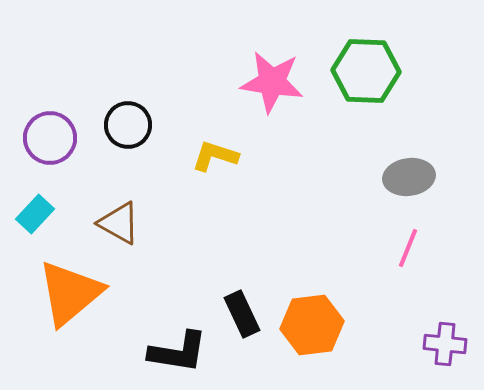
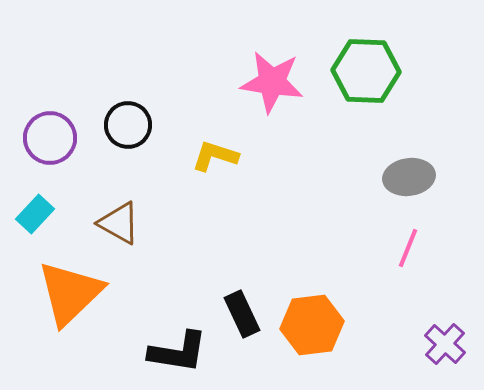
orange triangle: rotated 4 degrees counterclockwise
purple cross: rotated 36 degrees clockwise
